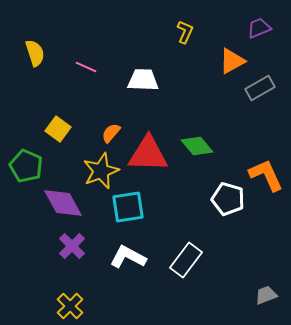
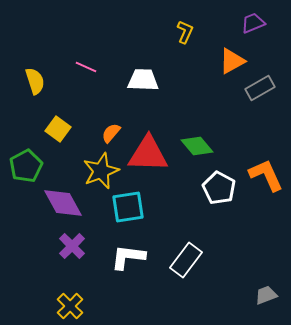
purple trapezoid: moved 6 px left, 5 px up
yellow semicircle: moved 28 px down
green pentagon: rotated 20 degrees clockwise
white pentagon: moved 9 px left, 11 px up; rotated 12 degrees clockwise
white L-shape: rotated 21 degrees counterclockwise
